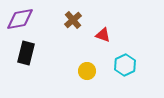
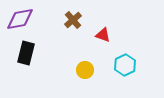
yellow circle: moved 2 px left, 1 px up
